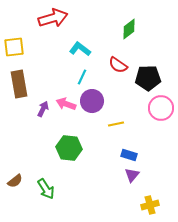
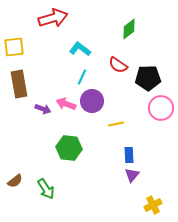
purple arrow: rotated 84 degrees clockwise
blue rectangle: rotated 70 degrees clockwise
yellow cross: moved 3 px right; rotated 12 degrees counterclockwise
